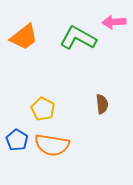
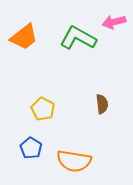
pink arrow: rotated 10 degrees counterclockwise
blue pentagon: moved 14 px right, 8 px down
orange semicircle: moved 22 px right, 16 px down
